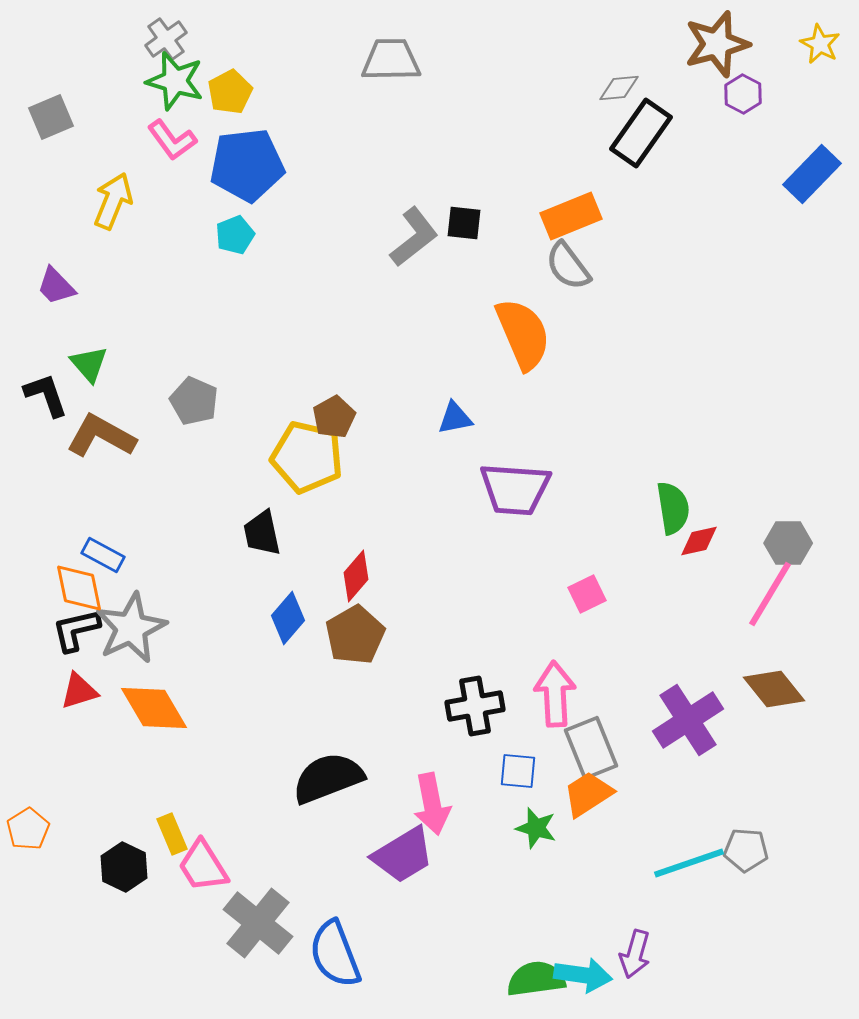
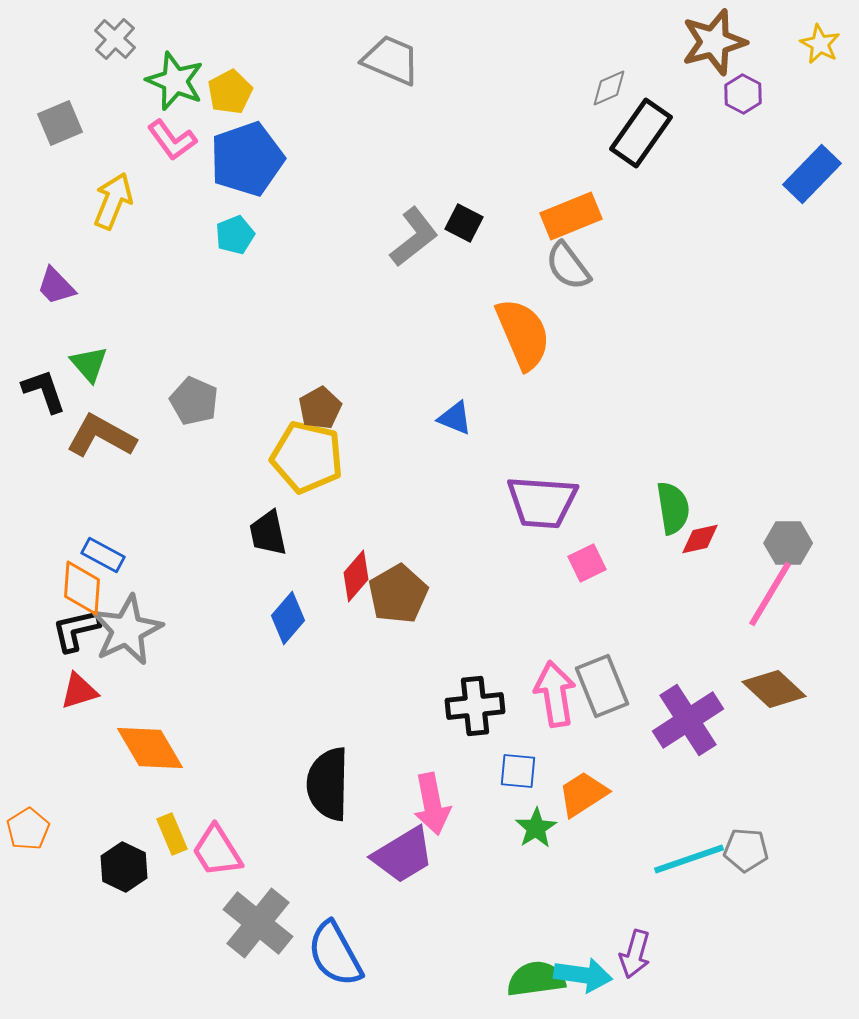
gray cross at (166, 39): moved 51 px left; rotated 12 degrees counterclockwise
brown star at (717, 44): moved 3 px left, 2 px up
gray trapezoid at (391, 60): rotated 24 degrees clockwise
green star at (175, 81): rotated 6 degrees clockwise
gray diamond at (619, 88): moved 10 px left; rotated 18 degrees counterclockwise
gray square at (51, 117): moved 9 px right, 6 px down
blue pentagon at (247, 165): moved 6 px up; rotated 12 degrees counterclockwise
black square at (464, 223): rotated 21 degrees clockwise
black L-shape at (46, 395): moved 2 px left, 4 px up
brown pentagon at (334, 417): moved 14 px left, 9 px up
blue triangle at (455, 418): rotated 33 degrees clockwise
purple trapezoid at (515, 489): moved 27 px right, 13 px down
black trapezoid at (262, 533): moved 6 px right
red diamond at (699, 541): moved 1 px right, 2 px up
orange diamond at (79, 588): moved 3 px right; rotated 16 degrees clockwise
pink square at (587, 594): moved 31 px up
gray star at (131, 628): moved 4 px left, 2 px down
brown pentagon at (355, 635): moved 43 px right, 41 px up
brown diamond at (774, 689): rotated 8 degrees counterclockwise
pink arrow at (555, 694): rotated 6 degrees counterclockwise
black cross at (475, 706): rotated 4 degrees clockwise
orange diamond at (154, 708): moved 4 px left, 40 px down
gray rectangle at (591, 748): moved 11 px right, 62 px up
black semicircle at (328, 778): moved 6 px down; rotated 68 degrees counterclockwise
orange trapezoid at (588, 794): moved 5 px left
green star at (536, 828): rotated 24 degrees clockwise
cyan line at (689, 863): moved 4 px up
pink trapezoid at (203, 866): moved 14 px right, 15 px up
blue semicircle at (335, 954): rotated 8 degrees counterclockwise
